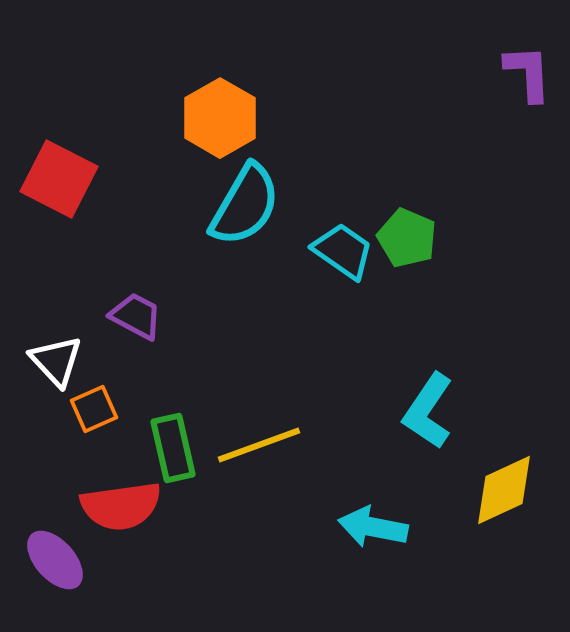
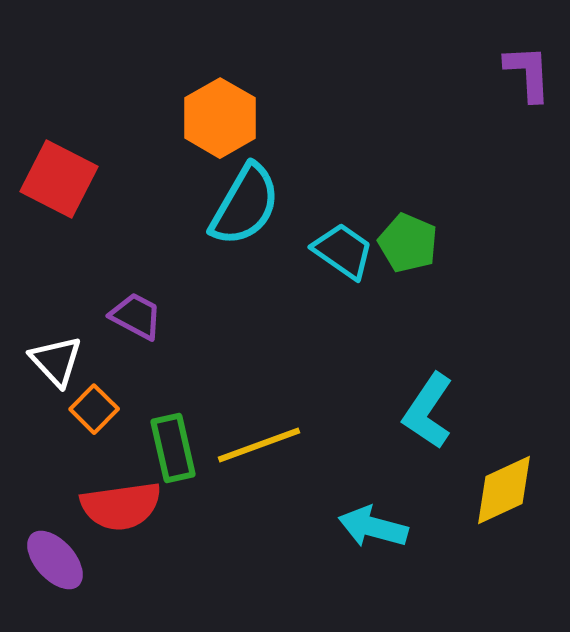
green pentagon: moved 1 px right, 5 px down
orange square: rotated 21 degrees counterclockwise
cyan arrow: rotated 4 degrees clockwise
